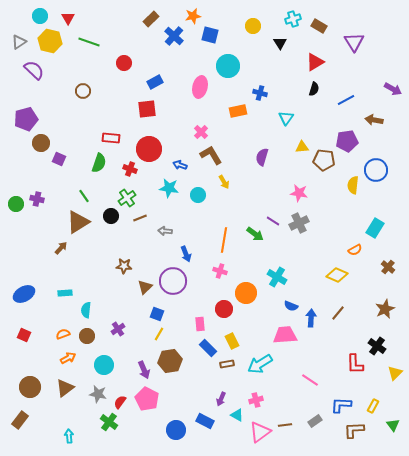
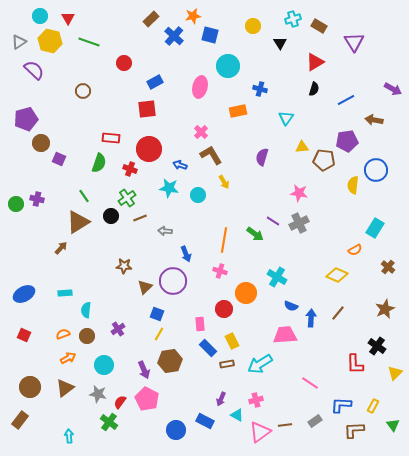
blue cross at (260, 93): moved 4 px up
pink line at (310, 380): moved 3 px down
